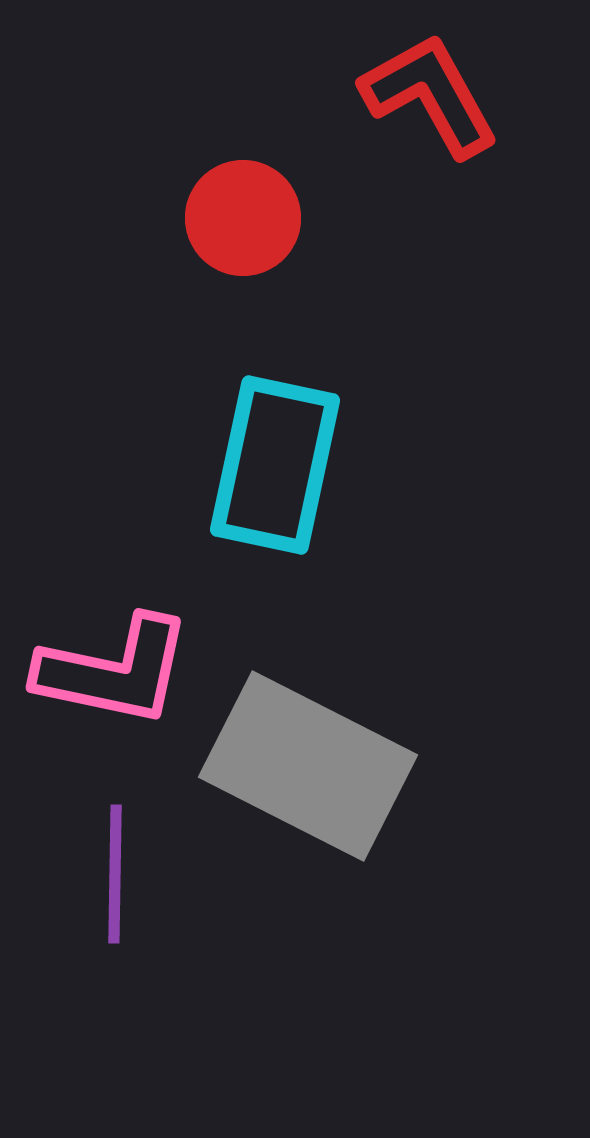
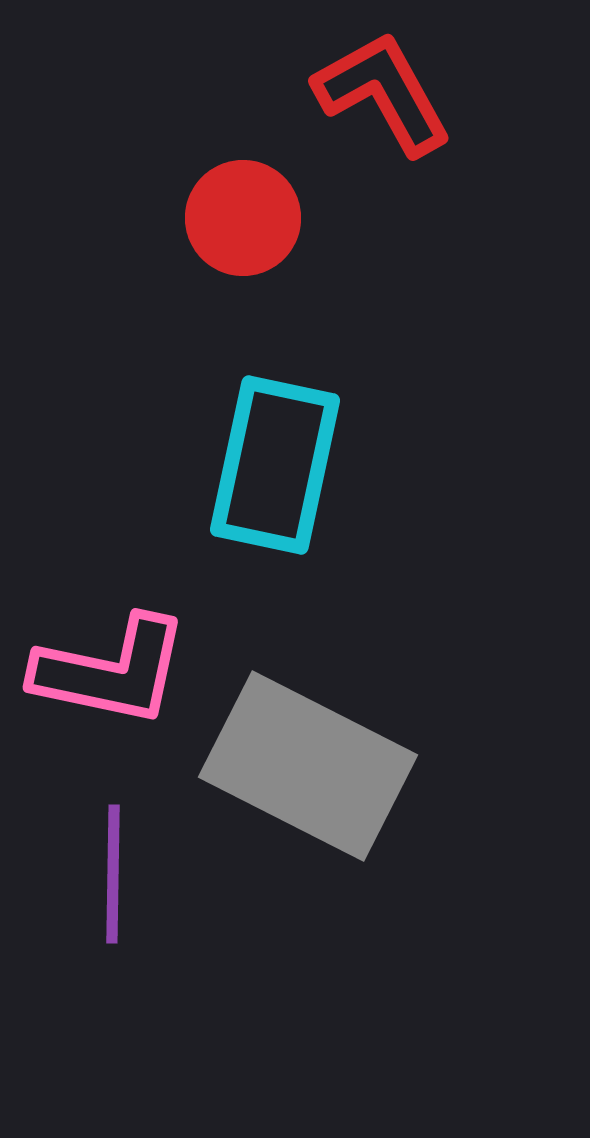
red L-shape: moved 47 px left, 2 px up
pink L-shape: moved 3 px left
purple line: moved 2 px left
